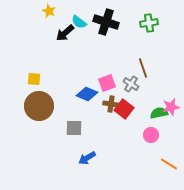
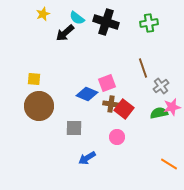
yellow star: moved 6 px left, 3 px down; rotated 24 degrees clockwise
cyan semicircle: moved 2 px left, 4 px up
gray cross: moved 30 px right, 2 px down; rotated 21 degrees clockwise
pink star: moved 1 px right
pink circle: moved 34 px left, 2 px down
